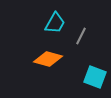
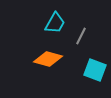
cyan square: moved 7 px up
